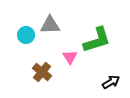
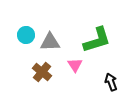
gray triangle: moved 17 px down
pink triangle: moved 5 px right, 8 px down
black arrow: rotated 78 degrees counterclockwise
